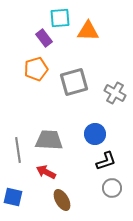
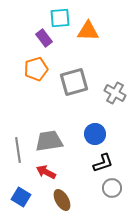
gray trapezoid: moved 1 px down; rotated 12 degrees counterclockwise
black L-shape: moved 3 px left, 2 px down
blue square: moved 8 px right; rotated 18 degrees clockwise
